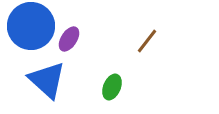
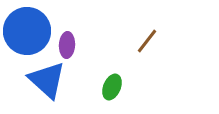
blue circle: moved 4 px left, 5 px down
purple ellipse: moved 2 px left, 6 px down; rotated 30 degrees counterclockwise
